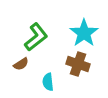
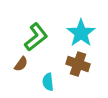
cyan star: moved 3 px left
brown semicircle: rotated 21 degrees counterclockwise
